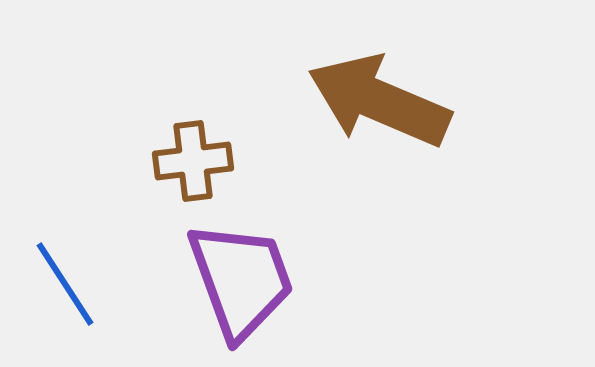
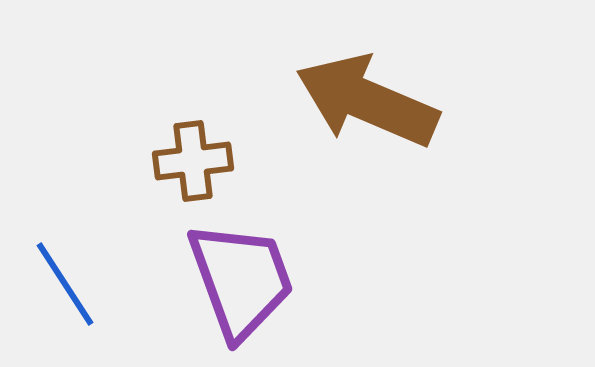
brown arrow: moved 12 px left
